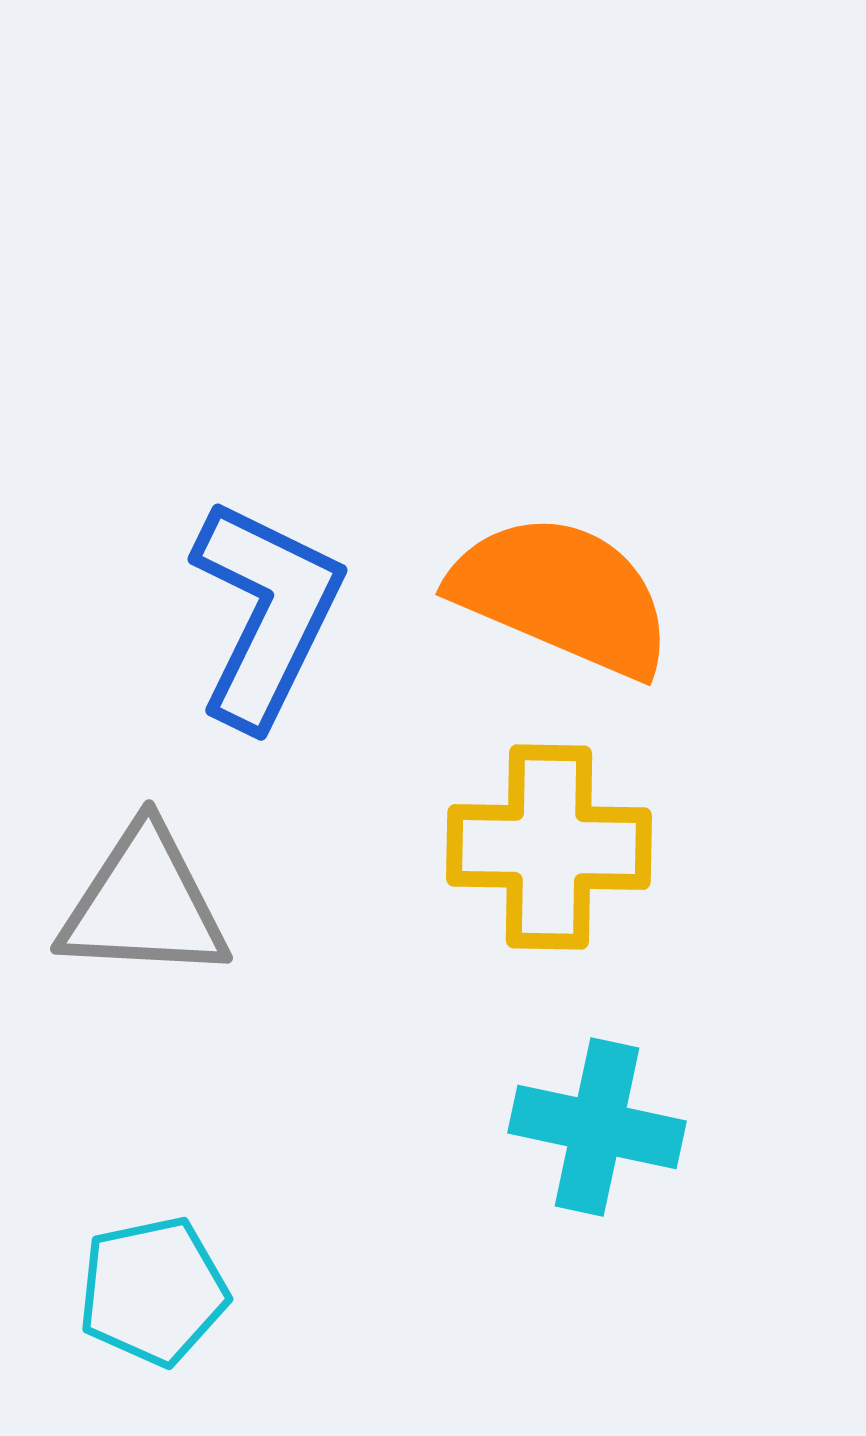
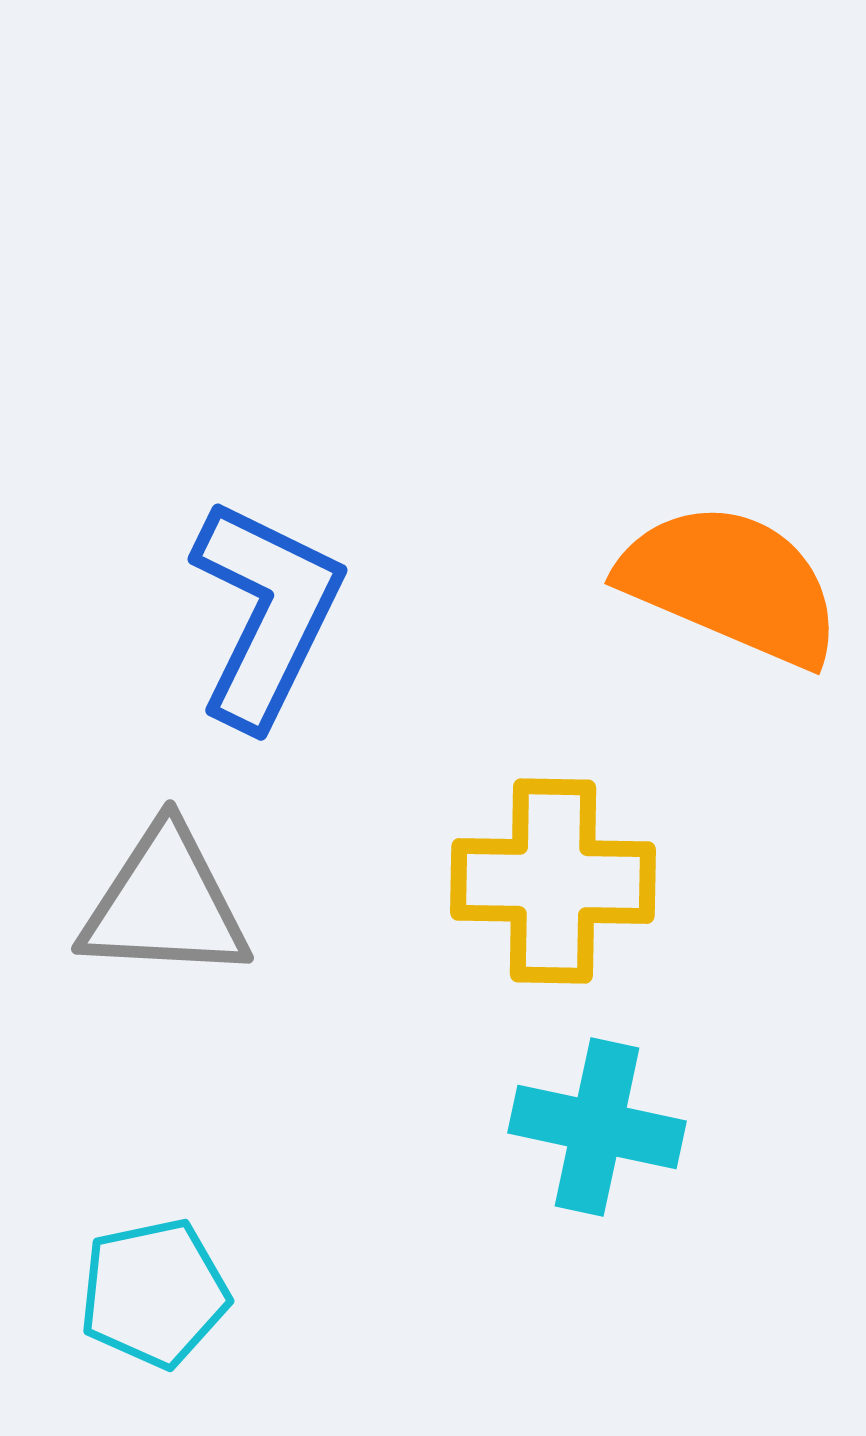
orange semicircle: moved 169 px right, 11 px up
yellow cross: moved 4 px right, 34 px down
gray triangle: moved 21 px right
cyan pentagon: moved 1 px right, 2 px down
